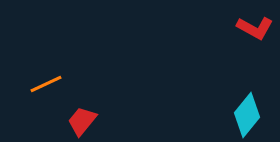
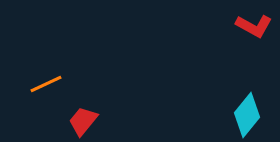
red L-shape: moved 1 px left, 2 px up
red trapezoid: moved 1 px right
